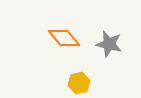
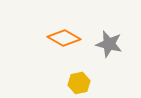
orange diamond: rotated 20 degrees counterclockwise
